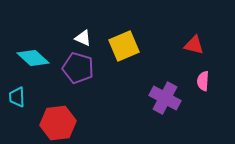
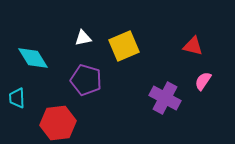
white triangle: rotated 36 degrees counterclockwise
red triangle: moved 1 px left, 1 px down
cyan diamond: rotated 16 degrees clockwise
purple pentagon: moved 8 px right, 12 px down
pink semicircle: rotated 30 degrees clockwise
cyan trapezoid: moved 1 px down
